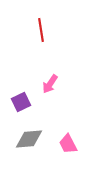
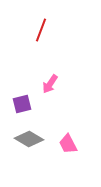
red line: rotated 30 degrees clockwise
purple square: moved 1 px right, 2 px down; rotated 12 degrees clockwise
gray diamond: rotated 36 degrees clockwise
